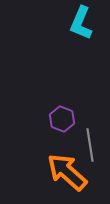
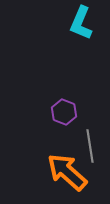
purple hexagon: moved 2 px right, 7 px up
gray line: moved 1 px down
